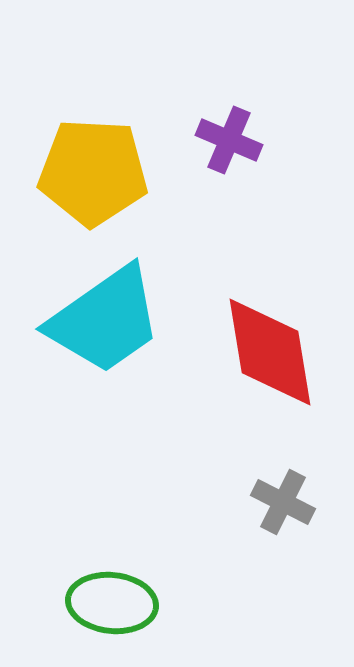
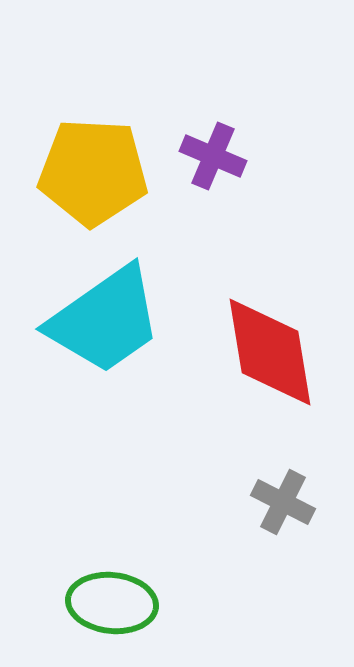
purple cross: moved 16 px left, 16 px down
